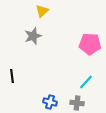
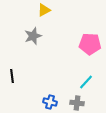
yellow triangle: moved 2 px right, 1 px up; rotated 16 degrees clockwise
